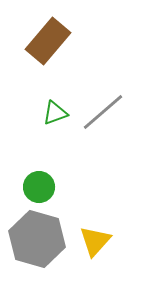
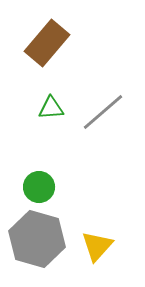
brown rectangle: moved 1 px left, 2 px down
green triangle: moved 4 px left, 5 px up; rotated 16 degrees clockwise
yellow triangle: moved 2 px right, 5 px down
